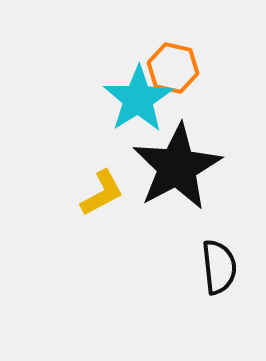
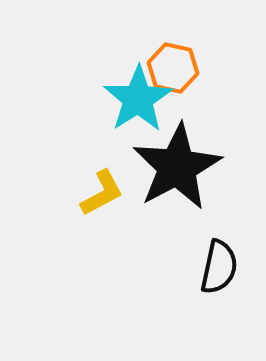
black semicircle: rotated 18 degrees clockwise
